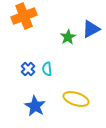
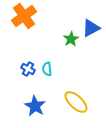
orange cross: rotated 15 degrees counterclockwise
blue triangle: moved 1 px up
green star: moved 3 px right, 2 px down
blue cross: rotated 16 degrees counterclockwise
yellow ellipse: moved 3 px down; rotated 25 degrees clockwise
